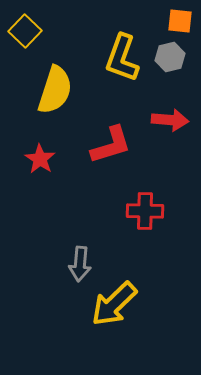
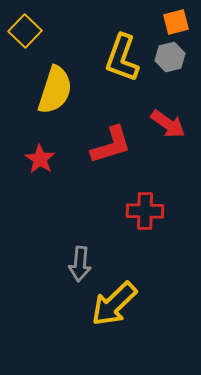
orange square: moved 4 px left, 1 px down; rotated 20 degrees counterclockwise
red arrow: moved 2 px left, 4 px down; rotated 30 degrees clockwise
